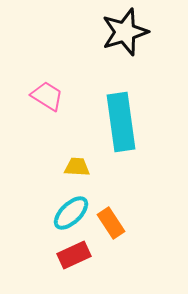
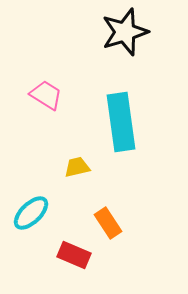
pink trapezoid: moved 1 px left, 1 px up
yellow trapezoid: rotated 16 degrees counterclockwise
cyan ellipse: moved 40 px left
orange rectangle: moved 3 px left
red rectangle: rotated 48 degrees clockwise
